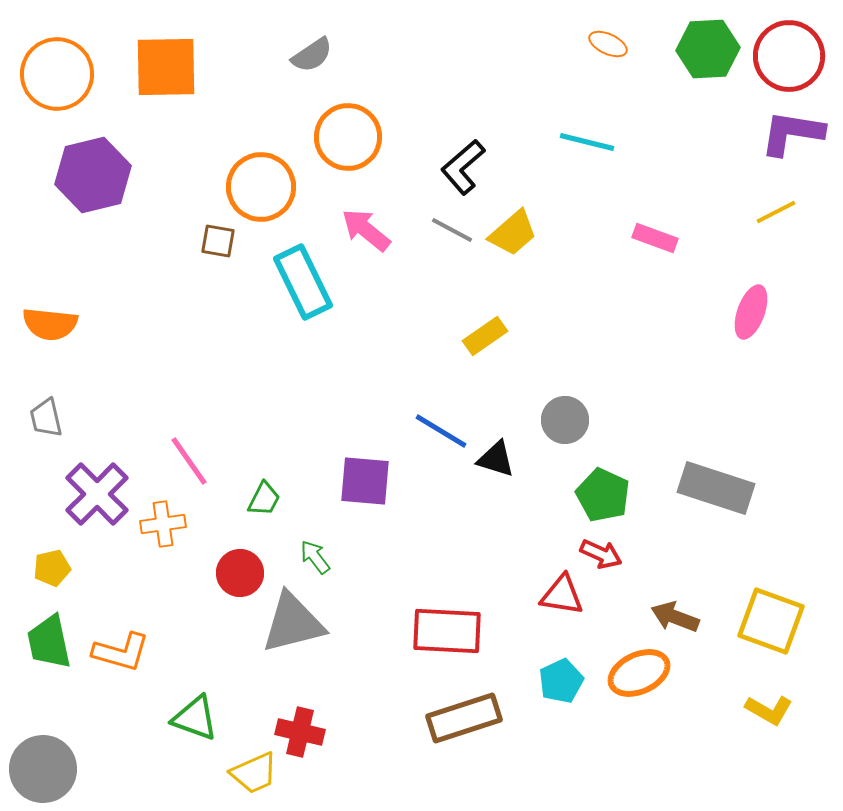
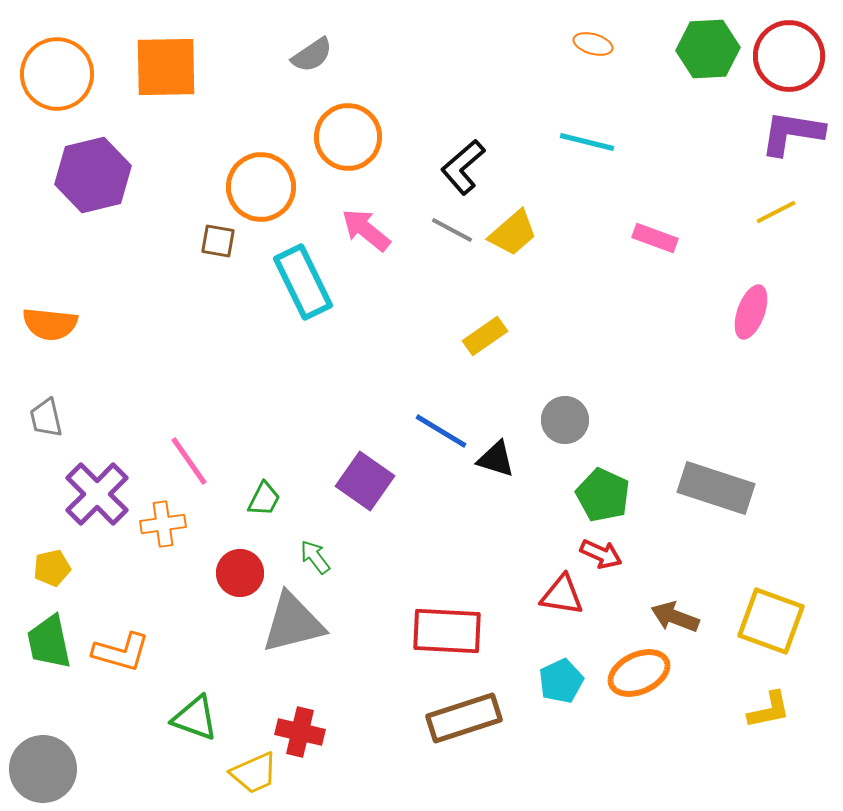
orange ellipse at (608, 44): moved 15 px left; rotated 9 degrees counterclockwise
purple square at (365, 481): rotated 30 degrees clockwise
yellow L-shape at (769, 710): rotated 42 degrees counterclockwise
